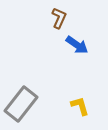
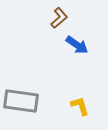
brown L-shape: rotated 25 degrees clockwise
gray rectangle: moved 3 px up; rotated 60 degrees clockwise
